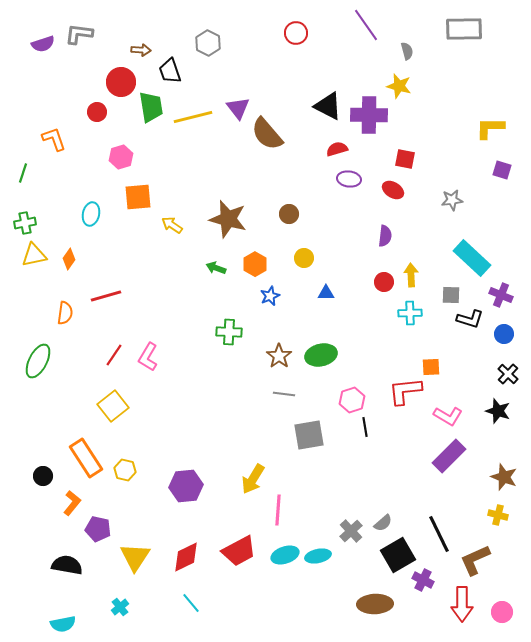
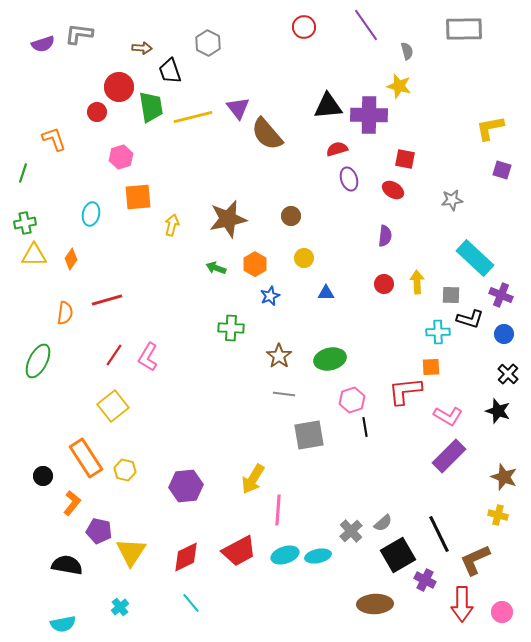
red circle at (296, 33): moved 8 px right, 6 px up
brown arrow at (141, 50): moved 1 px right, 2 px up
red circle at (121, 82): moved 2 px left, 5 px down
black triangle at (328, 106): rotated 32 degrees counterclockwise
yellow L-shape at (490, 128): rotated 12 degrees counterclockwise
purple ellipse at (349, 179): rotated 65 degrees clockwise
brown circle at (289, 214): moved 2 px right, 2 px down
brown star at (228, 219): rotated 27 degrees counterclockwise
yellow arrow at (172, 225): rotated 70 degrees clockwise
yellow triangle at (34, 255): rotated 12 degrees clockwise
cyan rectangle at (472, 258): moved 3 px right
orange diamond at (69, 259): moved 2 px right
yellow arrow at (411, 275): moved 6 px right, 7 px down
red circle at (384, 282): moved 2 px down
red line at (106, 296): moved 1 px right, 4 px down
cyan cross at (410, 313): moved 28 px right, 19 px down
green cross at (229, 332): moved 2 px right, 4 px up
green ellipse at (321, 355): moved 9 px right, 4 px down
purple pentagon at (98, 529): moved 1 px right, 2 px down
yellow triangle at (135, 557): moved 4 px left, 5 px up
purple cross at (423, 580): moved 2 px right
